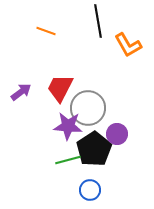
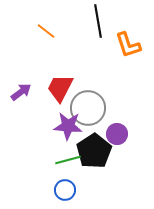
orange line: rotated 18 degrees clockwise
orange L-shape: rotated 12 degrees clockwise
black pentagon: moved 2 px down
blue circle: moved 25 px left
